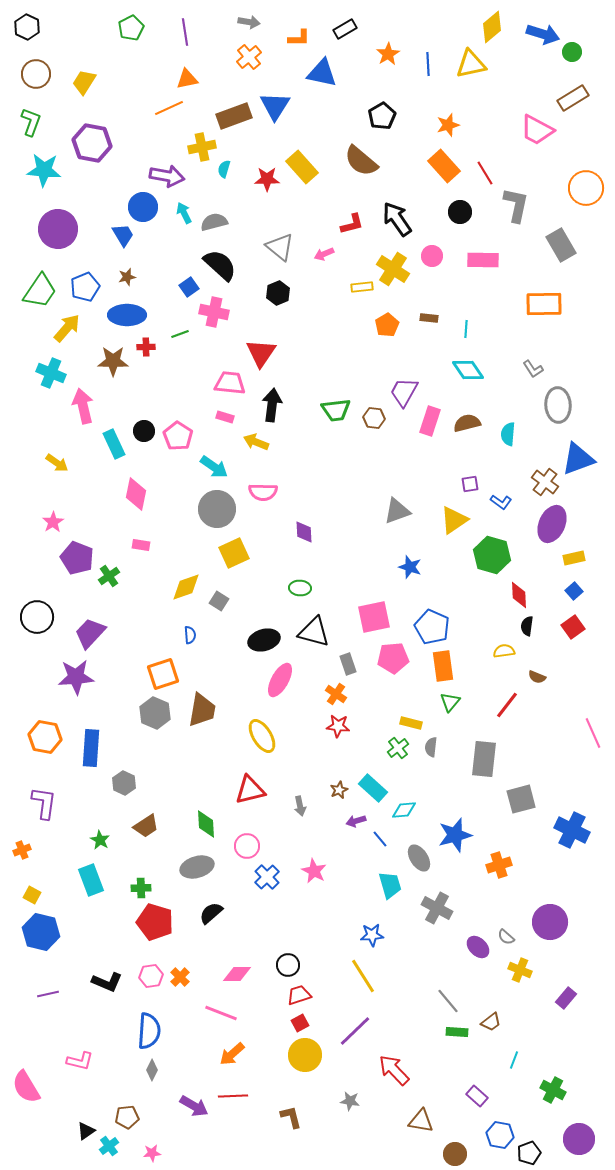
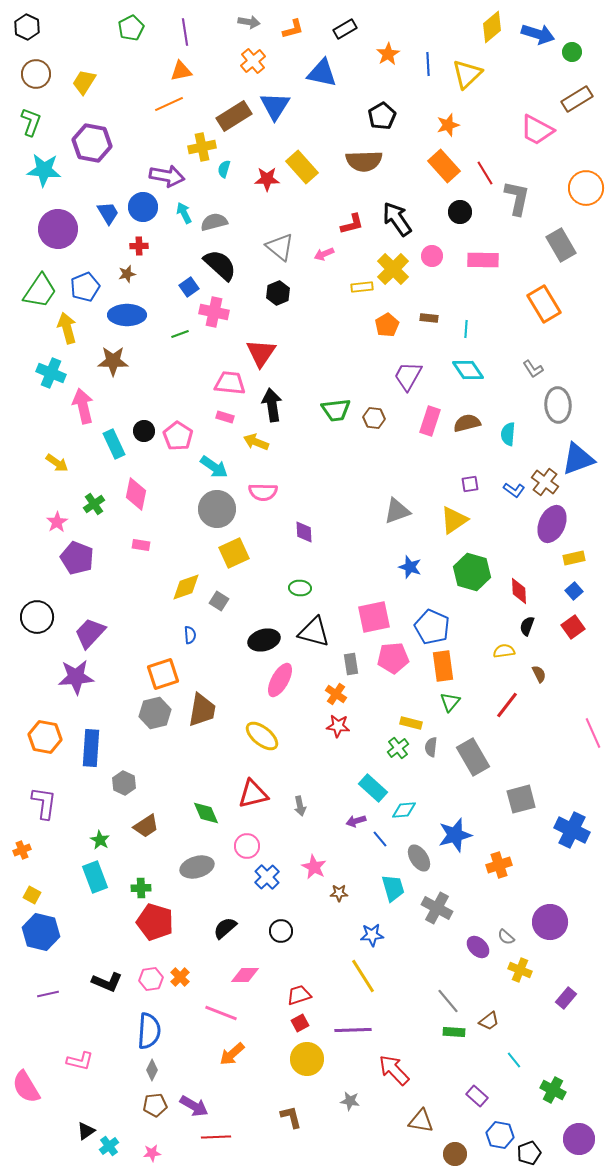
blue arrow at (543, 34): moved 5 px left
orange L-shape at (299, 38): moved 6 px left, 9 px up; rotated 15 degrees counterclockwise
orange cross at (249, 57): moved 4 px right, 4 px down
yellow triangle at (471, 64): moved 4 px left, 10 px down; rotated 32 degrees counterclockwise
orange triangle at (187, 79): moved 6 px left, 8 px up
brown rectangle at (573, 98): moved 4 px right, 1 px down
orange line at (169, 108): moved 4 px up
brown rectangle at (234, 116): rotated 12 degrees counterclockwise
brown semicircle at (361, 161): moved 3 px right; rotated 42 degrees counterclockwise
gray L-shape at (516, 205): moved 1 px right, 7 px up
blue trapezoid at (123, 235): moved 15 px left, 22 px up
yellow cross at (393, 269): rotated 12 degrees clockwise
brown star at (127, 277): moved 3 px up
orange rectangle at (544, 304): rotated 60 degrees clockwise
yellow arrow at (67, 328): rotated 56 degrees counterclockwise
red cross at (146, 347): moved 7 px left, 101 px up
purple trapezoid at (404, 392): moved 4 px right, 16 px up
black arrow at (272, 405): rotated 16 degrees counterclockwise
blue L-shape at (501, 502): moved 13 px right, 12 px up
pink star at (53, 522): moved 4 px right
green hexagon at (492, 555): moved 20 px left, 17 px down
green cross at (109, 576): moved 15 px left, 72 px up
red diamond at (519, 595): moved 4 px up
black semicircle at (527, 626): rotated 12 degrees clockwise
gray rectangle at (348, 664): moved 3 px right; rotated 10 degrees clockwise
brown semicircle at (537, 677): moved 2 px right, 3 px up; rotated 138 degrees counterclockwise
gray hexagon at (155, 713): rotated 24 degrees clockwise
yellow ellipse at (262, 736): rotated 20 degrees counterclockwise
gray rectangle at (484, 759): moved 11 px left, 2 px up; rotated 36 degrees counterclockwise
red triangle at (250, 790): moved 3 px right, 4 px down
brown star at (339, 790): moved 103 px down; rotated 24 degrees clockwise
green diamond at (206, 824): moved 11 px up; rotated 20 degrees counterclockwise
pink star at (314, 871): moved 4 px up
cyan rectangle at (91, 880): moved 4 px right, 3 px up
cyan trapezoid at (390, 885): moved 3 px right, 3 px down
black semicircle at (211, 913): moved 14 px right, 15 px down
black circle at (288, 965): moved 7 px left, 34 px up
pink diamond at (237, 974): moved 8 px right, 1 px down
pink hexagon at (151, 976): moved 3 px down
brown trapezoid at (491, 1022): moved 2 px left, 1 px up
purple line at (355, 1031): moved 2 px left, 1 px up; rotated 42 degrees clockwise
green rectangle at (457, 1032): moved 3 px left
yellow circle at (305, 1055): moved 2 px right, 4 px down
cyan line at (514, 1060): rotated 60 degrees counterclockwise
red line at (233, 1096): moved 17 px left, 41 px down
brown pentagon at (127, 1117): moved 28 px right, 12 px up
